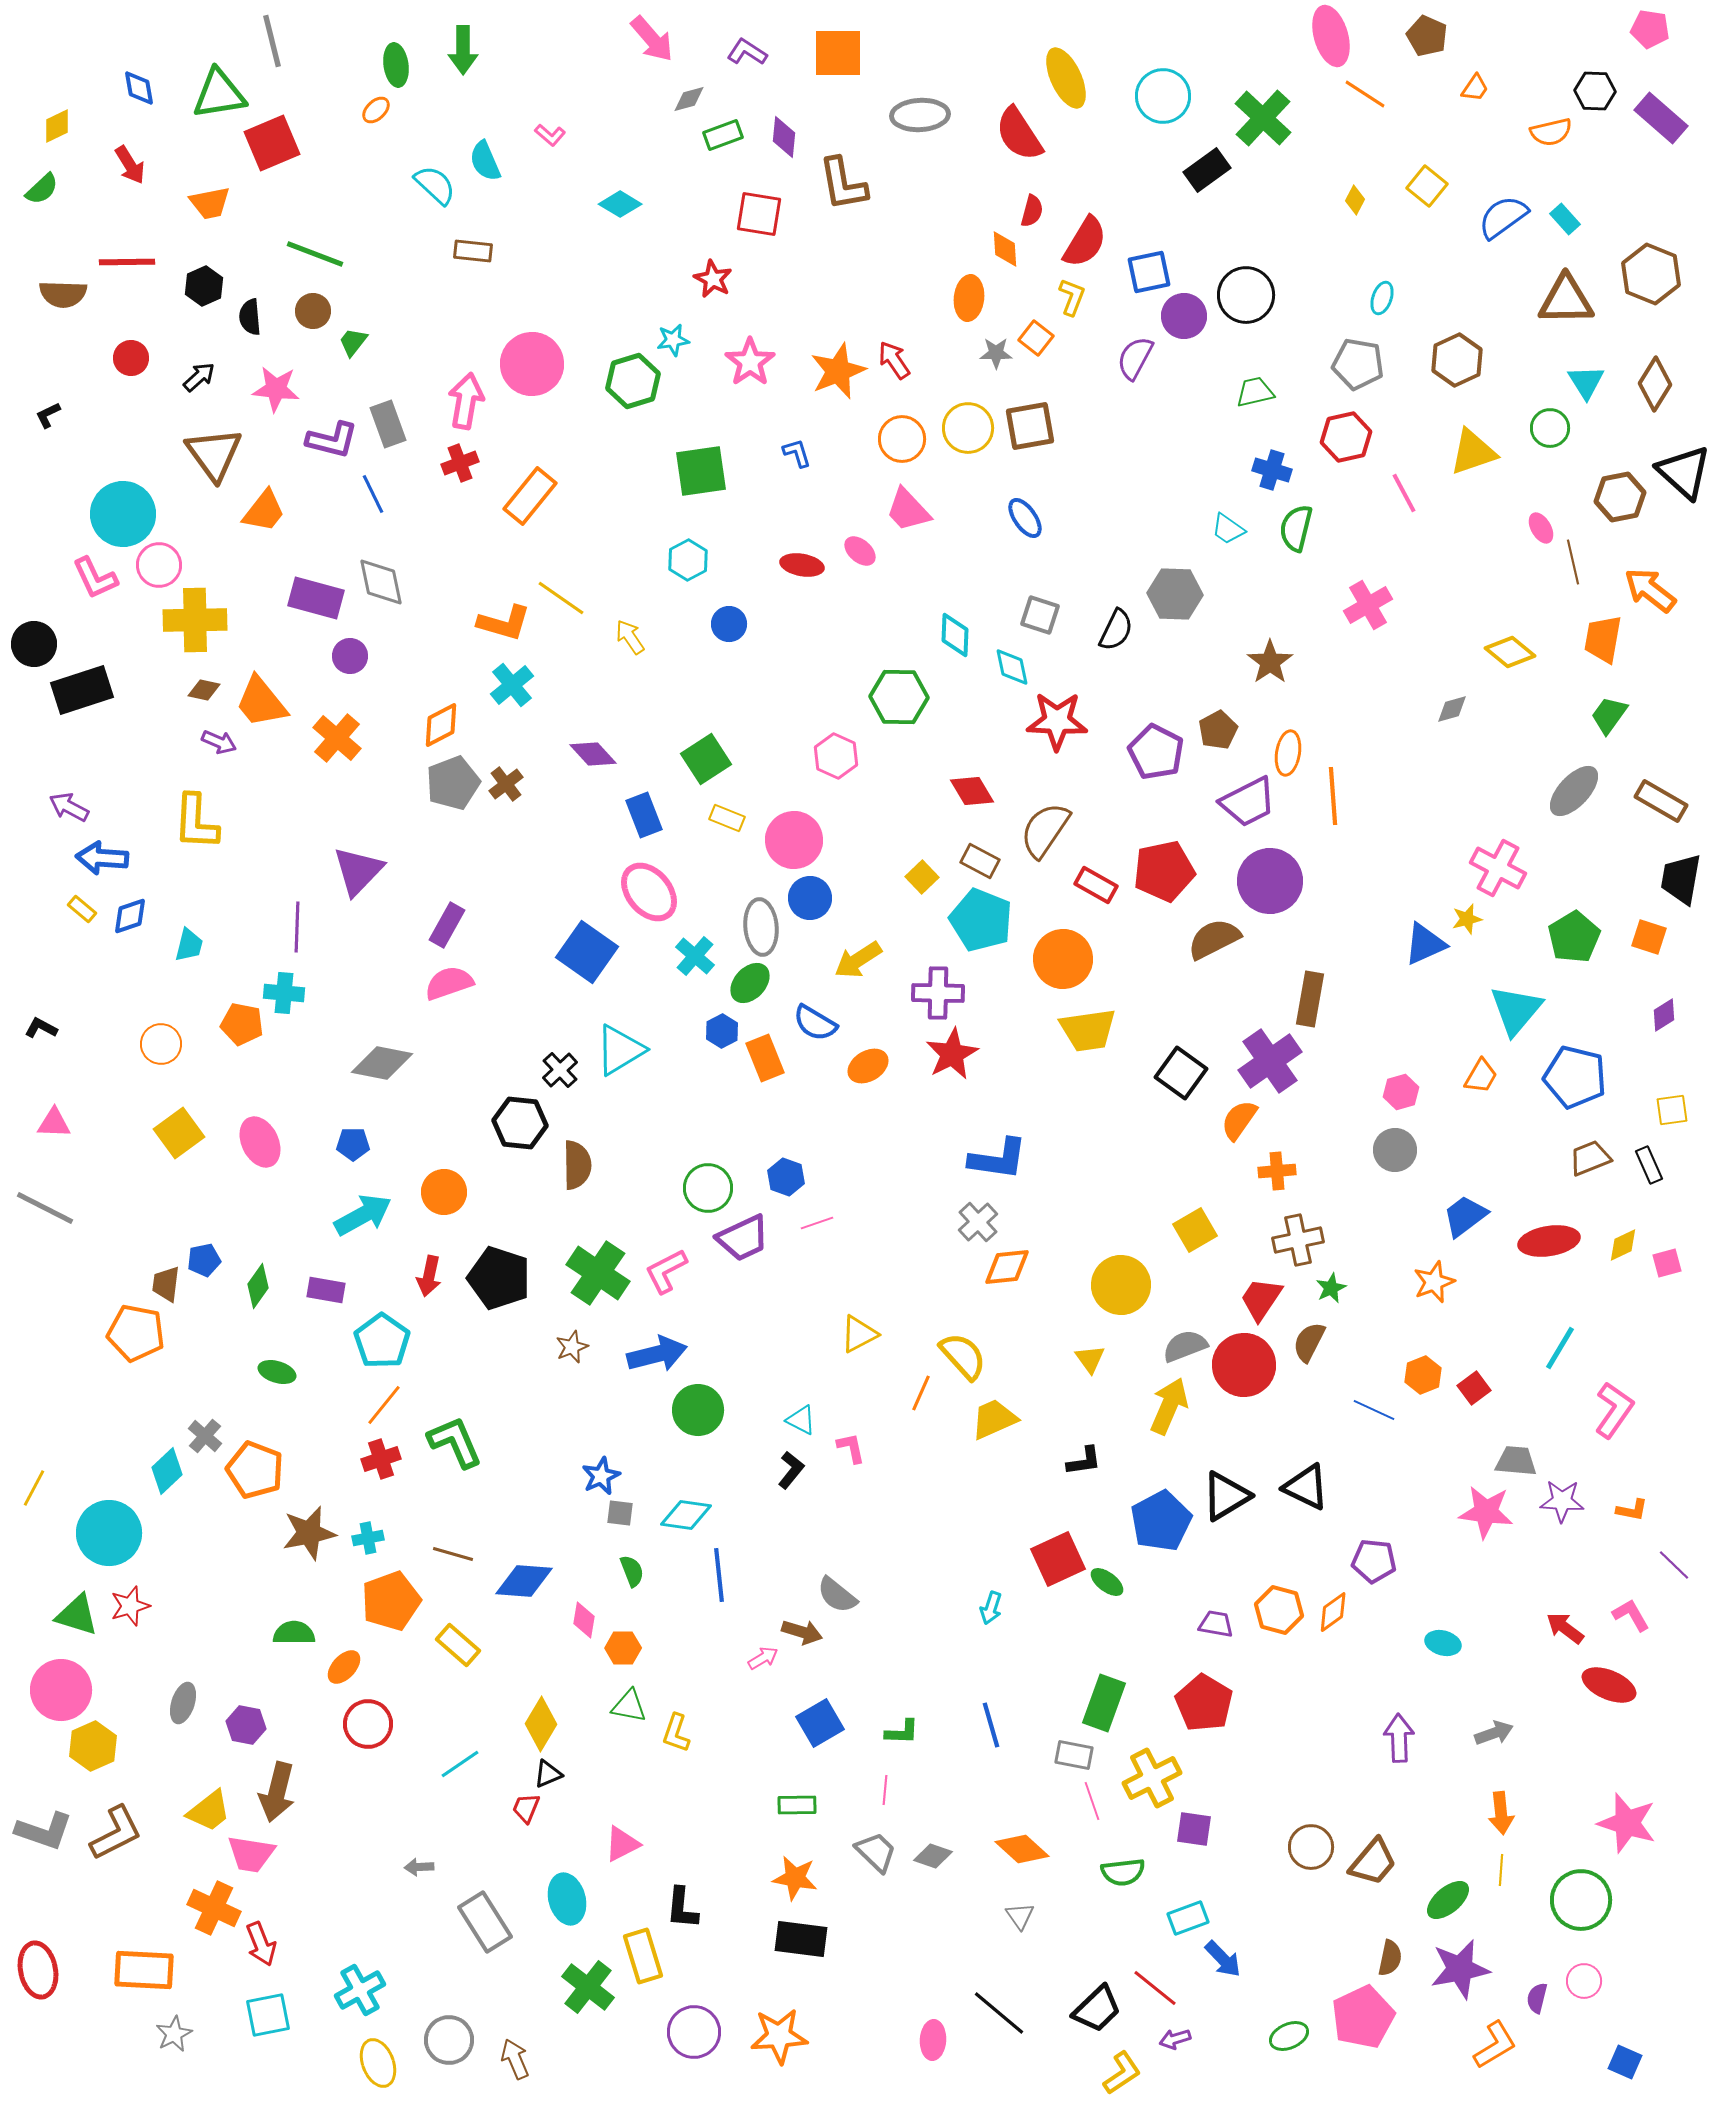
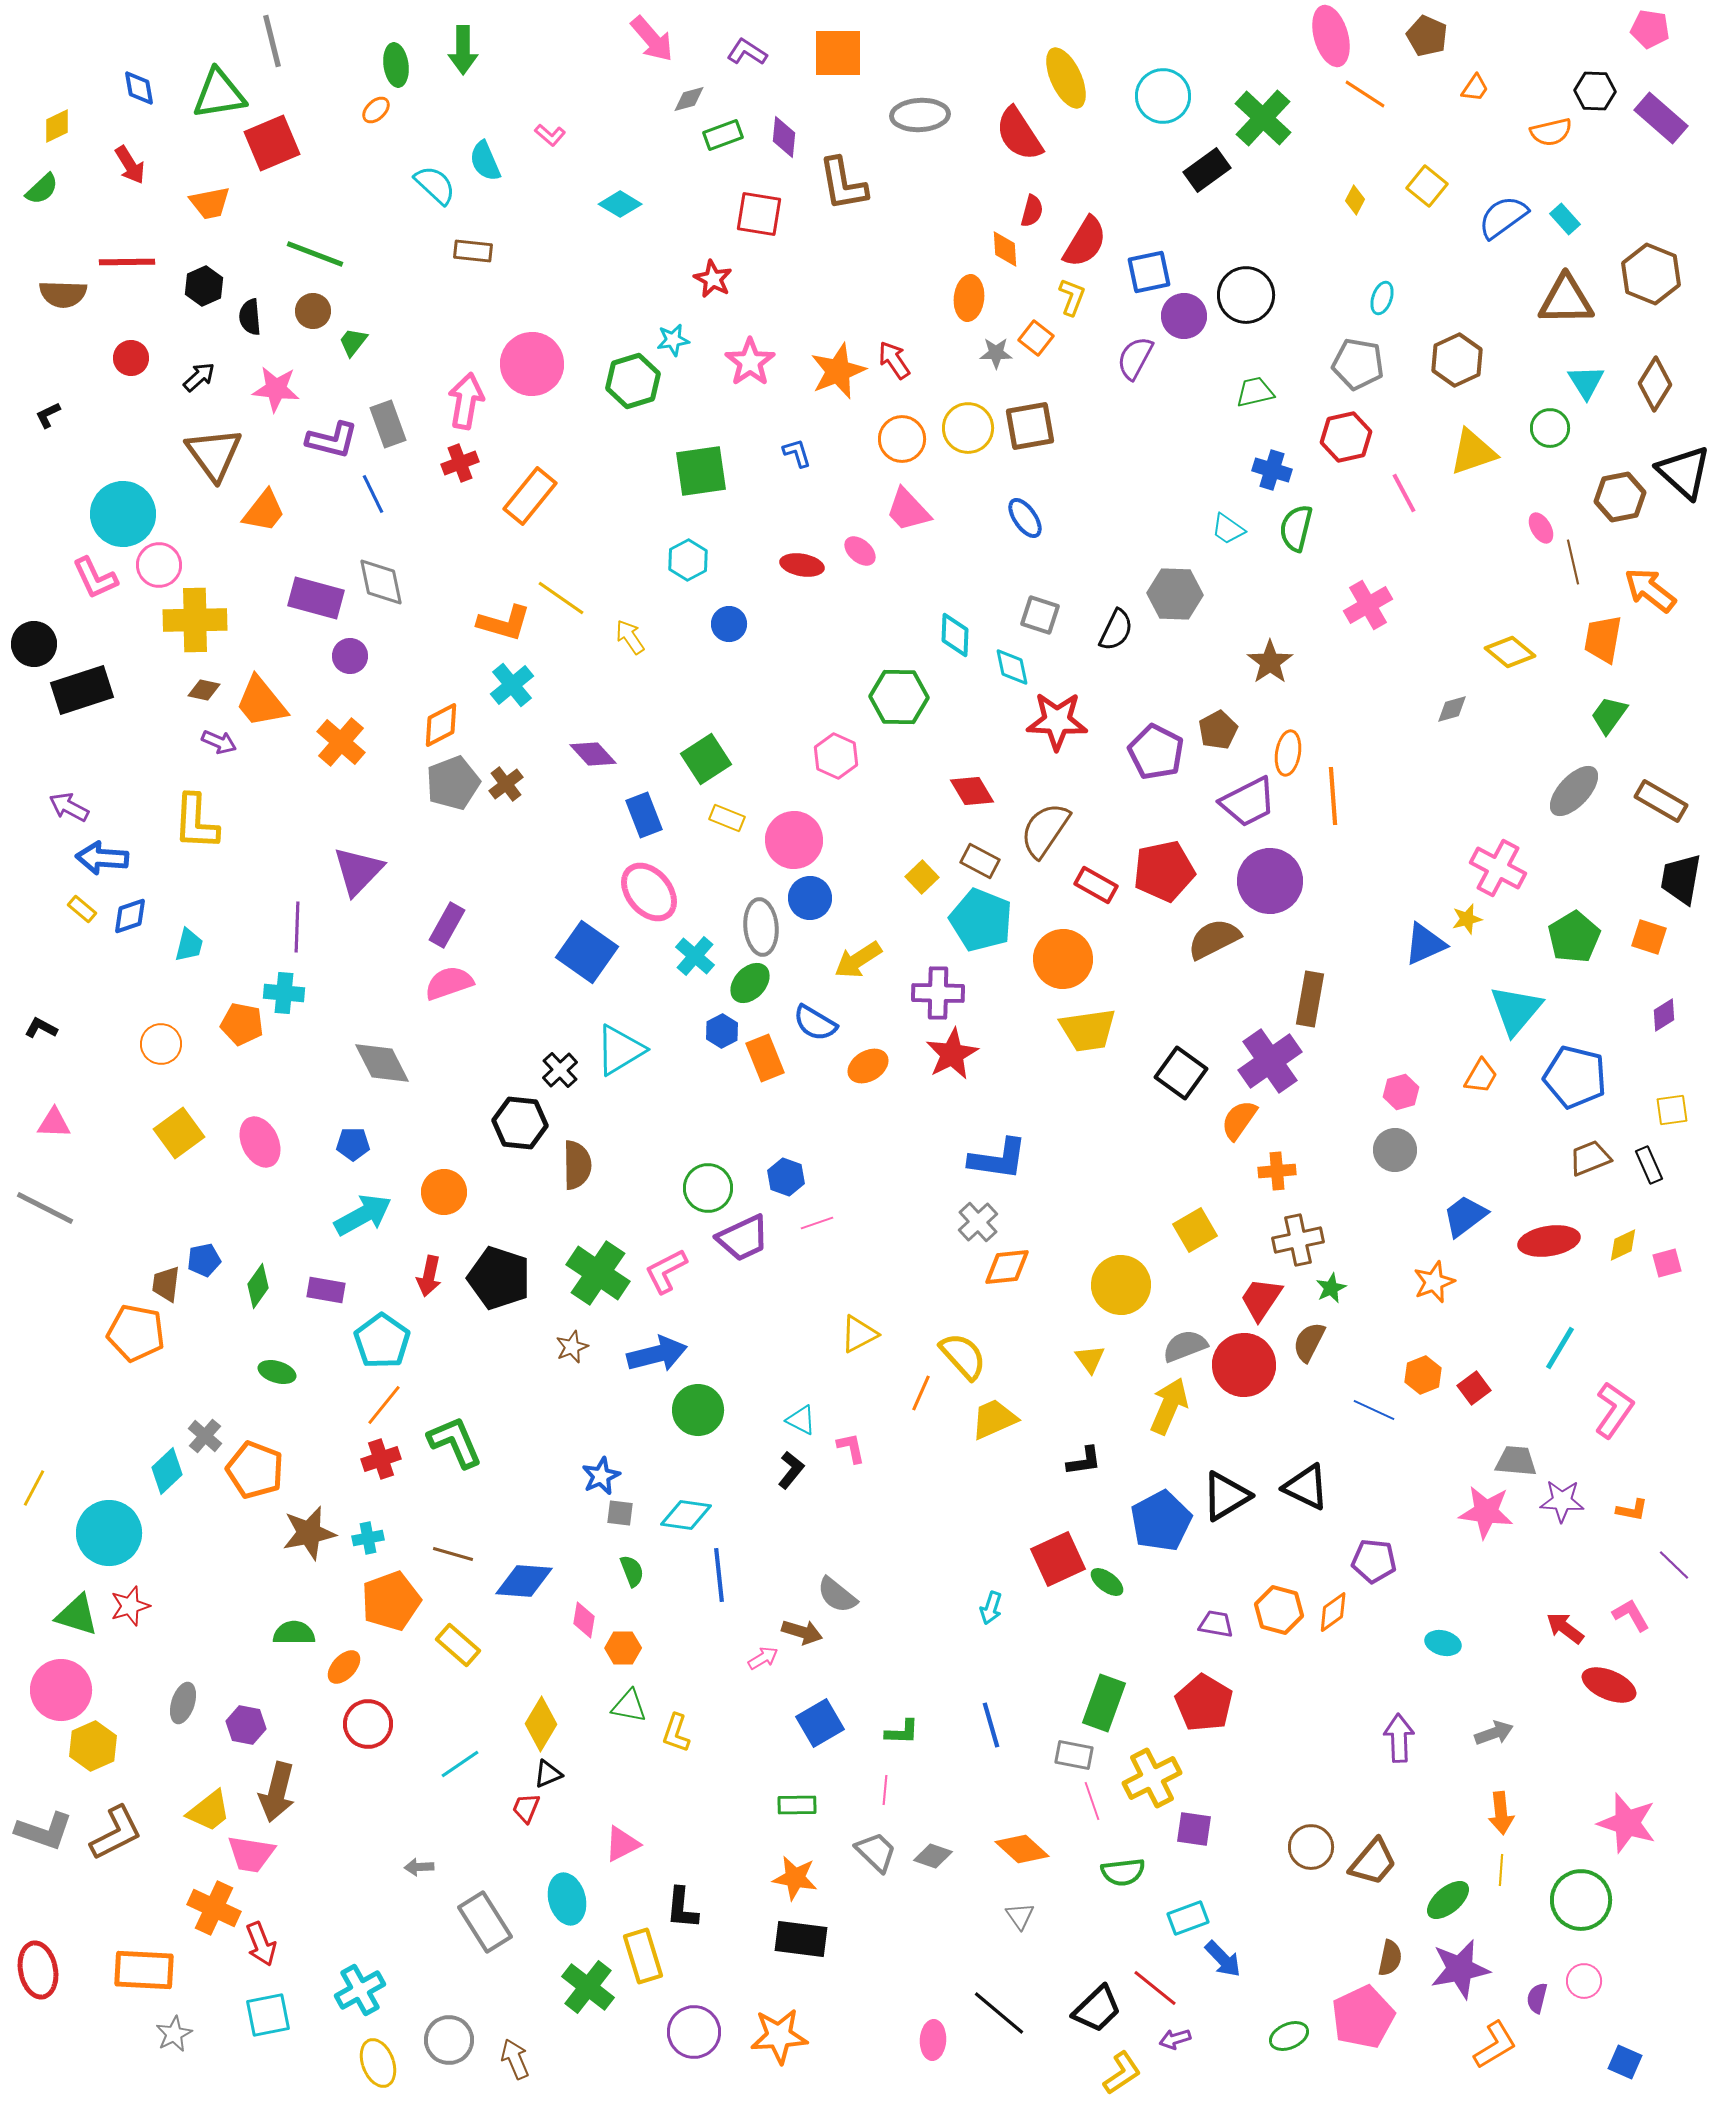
orange cross at (337, 738): moved 4 px right, 4 px down
gray diamond at (382, 1063): rotated 52 degrees clockwise
